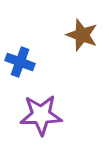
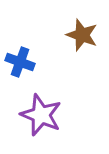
purple star: rotated 24 degrees clockwise
